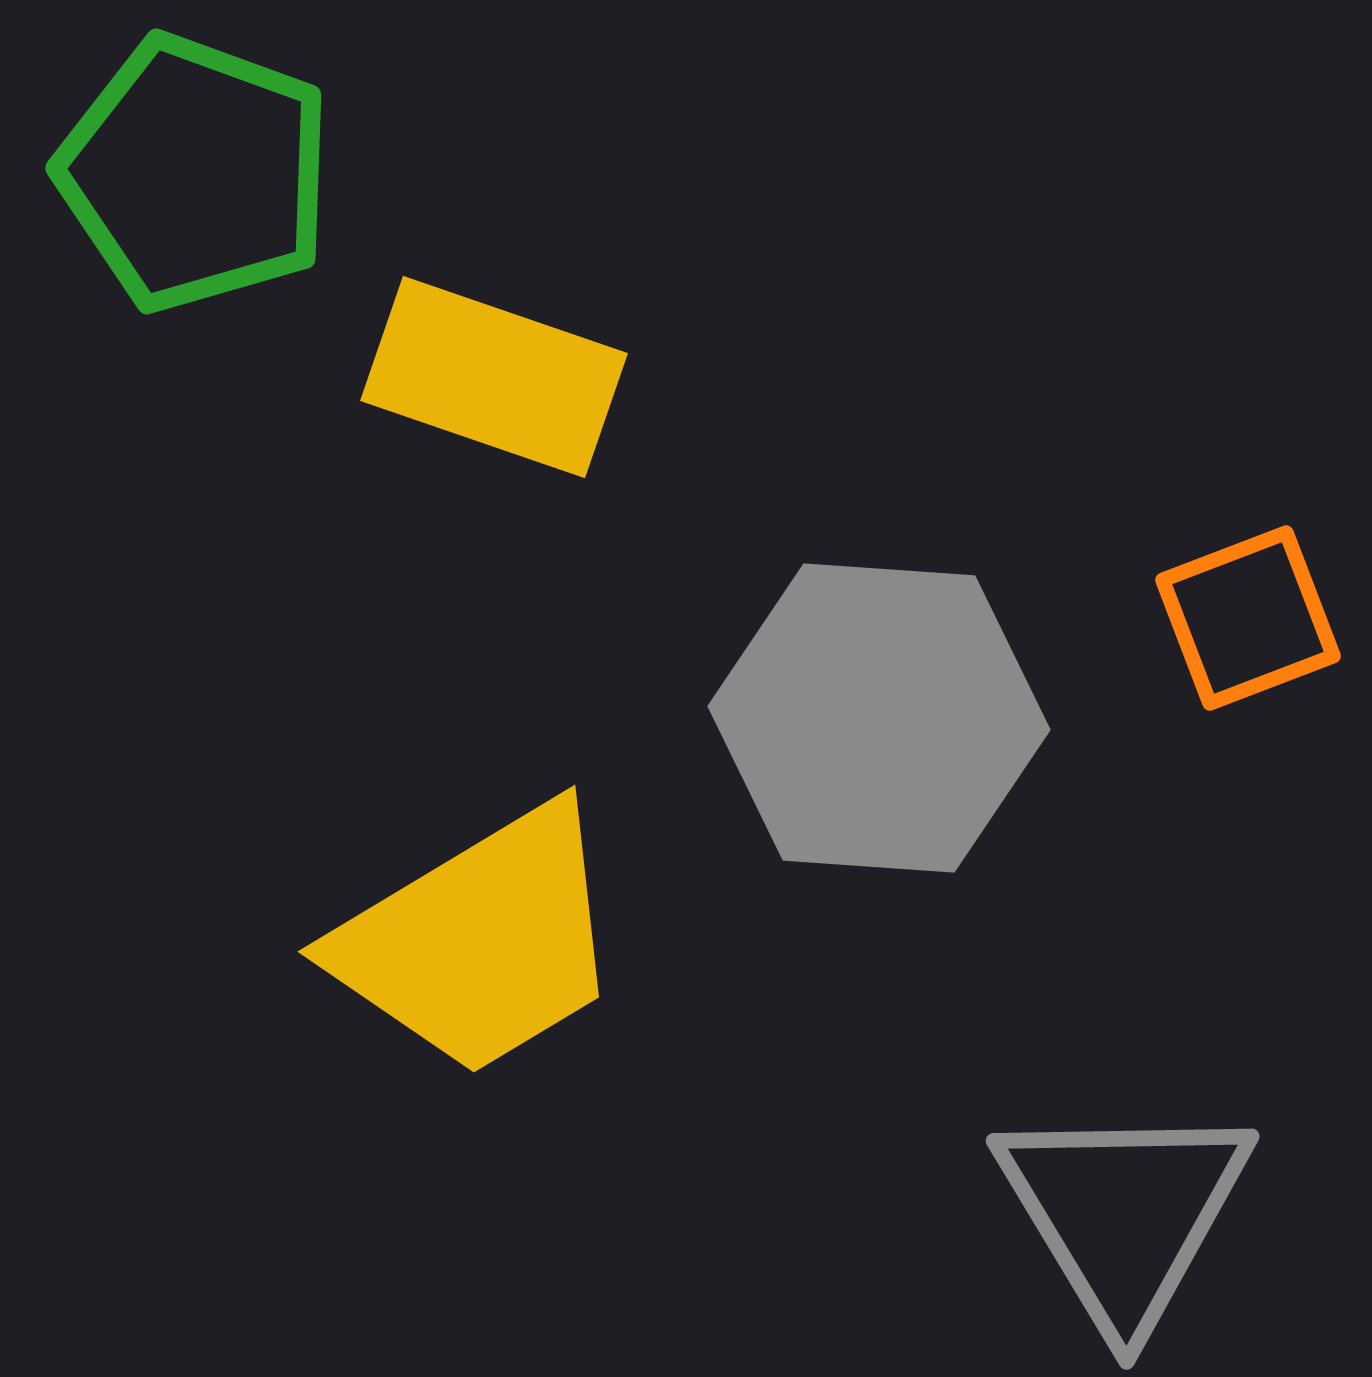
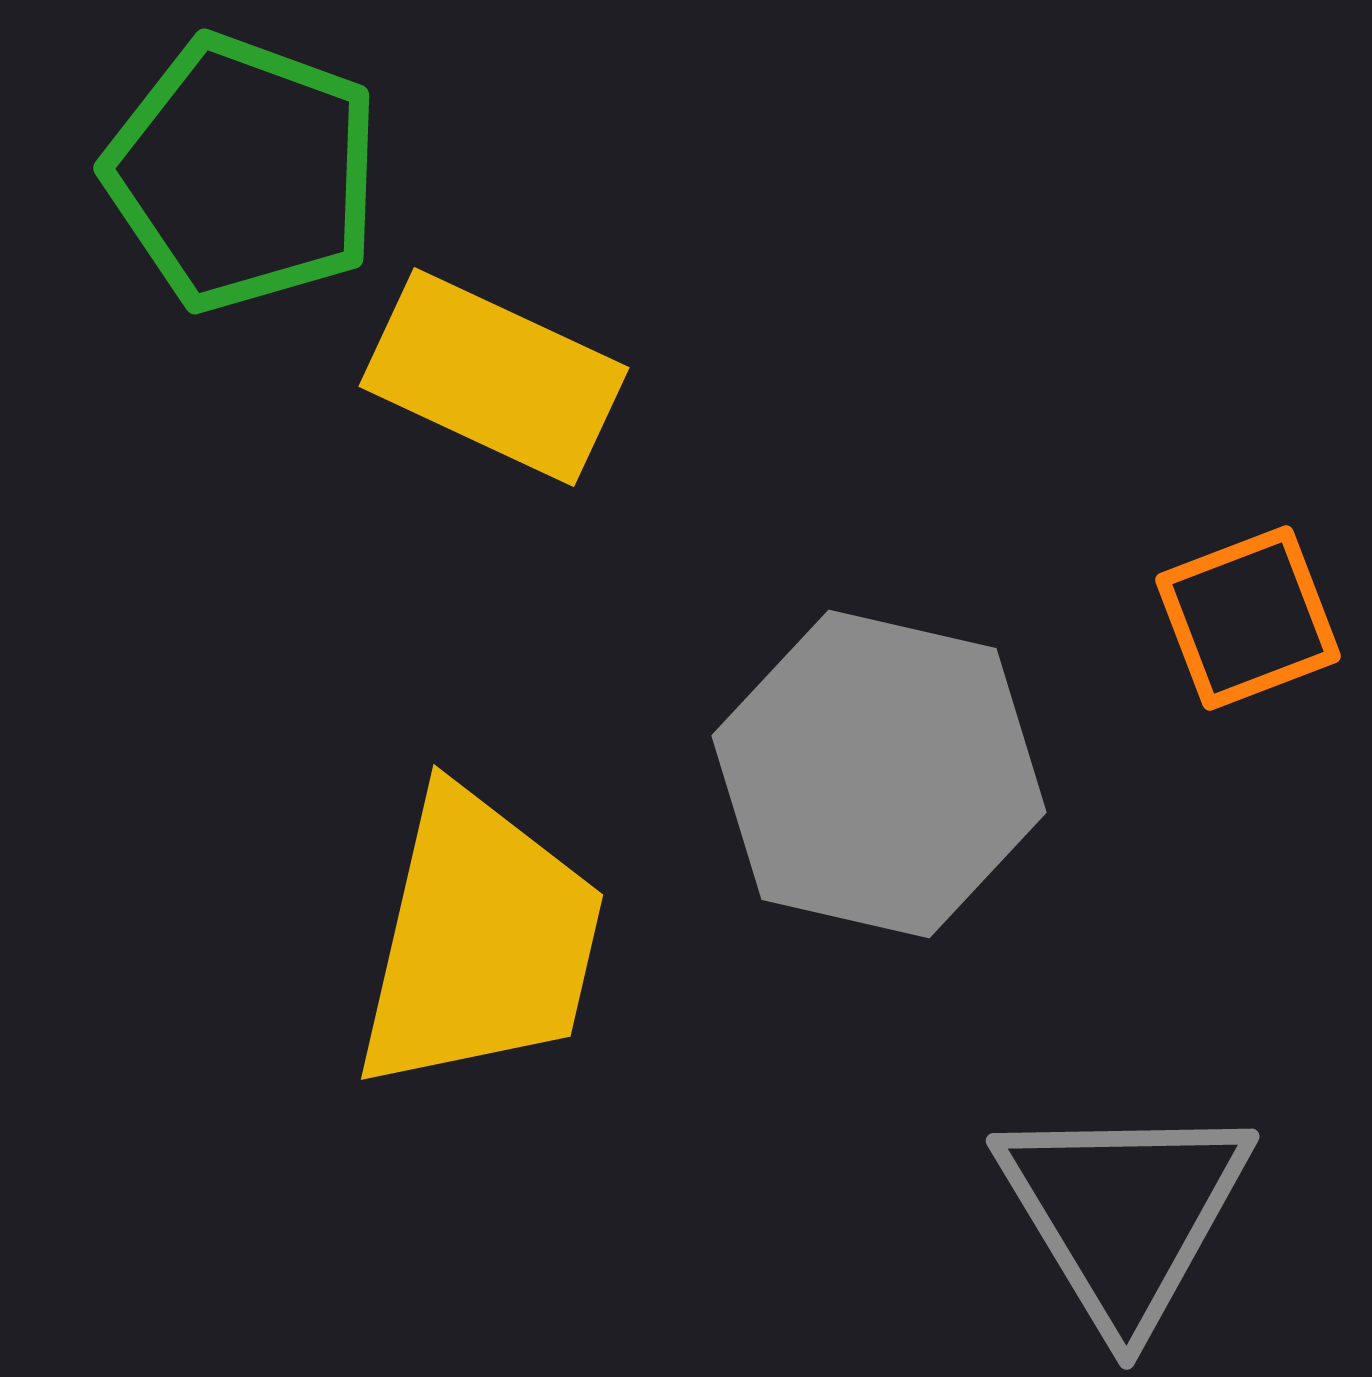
green pentagon: moved 48 px right
yellow rectangle: rotated 6 degrees clockwise
gray hexagon: moved 56 px down; rotated 9 degrees clockwise
yellow trapezoid: rotated 46 degrees counterclockwise
